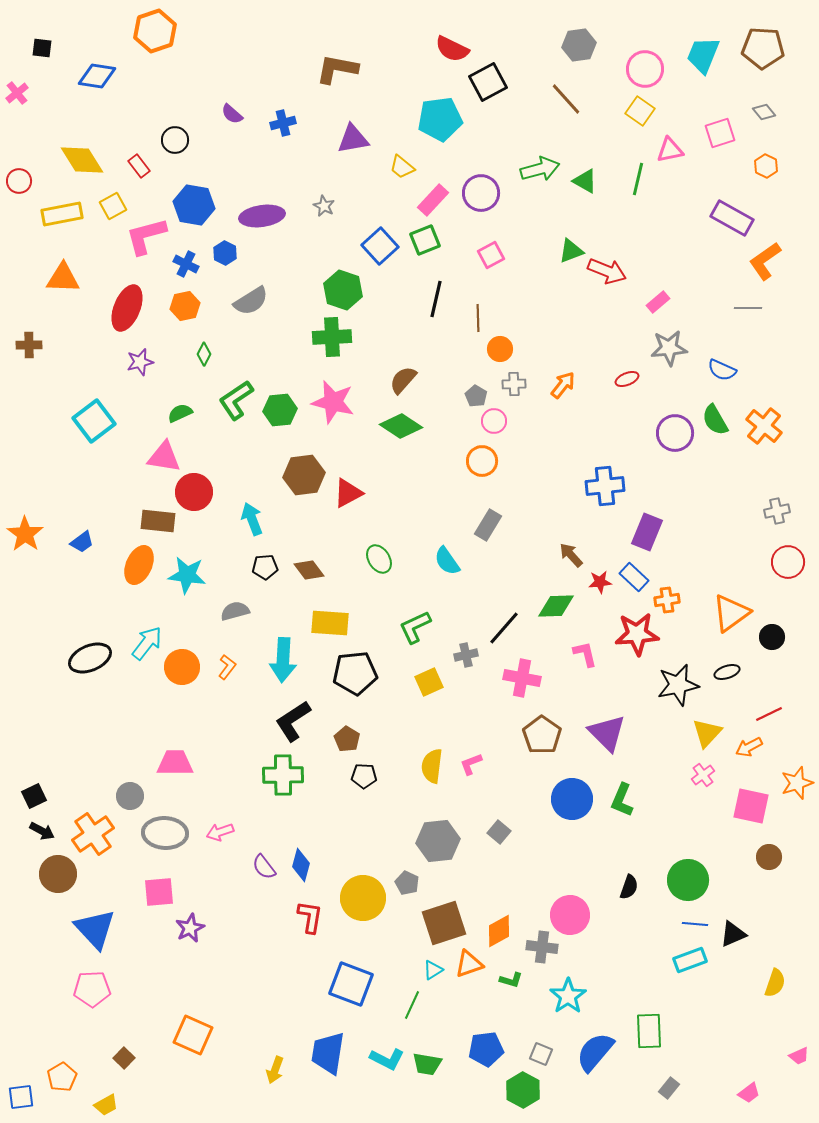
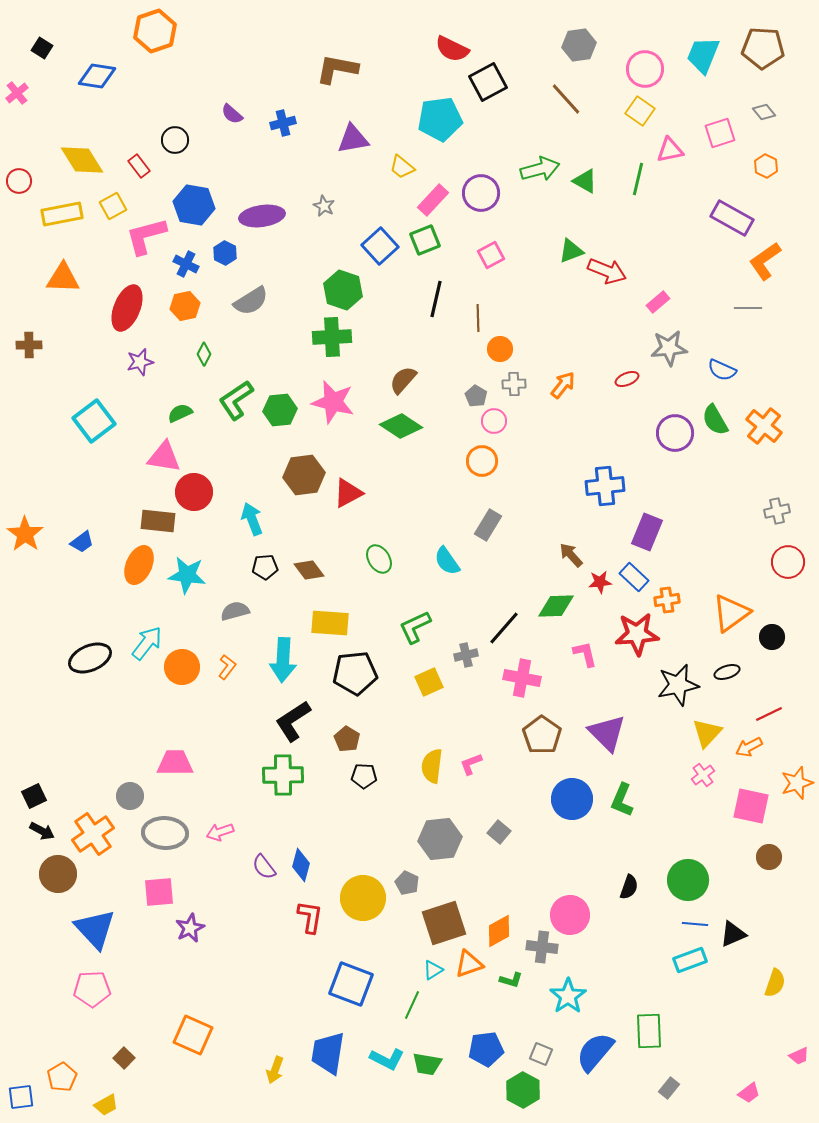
black square at (42, 48): rotated 25 degrees clockwise
gray hexagon at (438, 841): moved 2 px right, 2 px up
